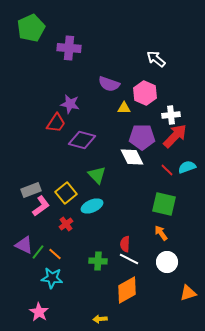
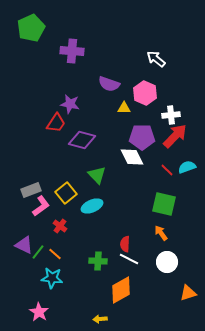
purple cross: moved 3 px right, 3 px down
red cross: moved 6 px left, 2 px down; rotated 16 degrees counterclockwise
orange diamond: moved 6 px left
